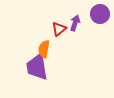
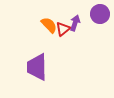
red triangle: moved 4 px right
orange semicircle: moved 5 px right, 24 px up; rotated 126 degrees clockwise
purple trapezoid: rotated 8 degrees clockwise
